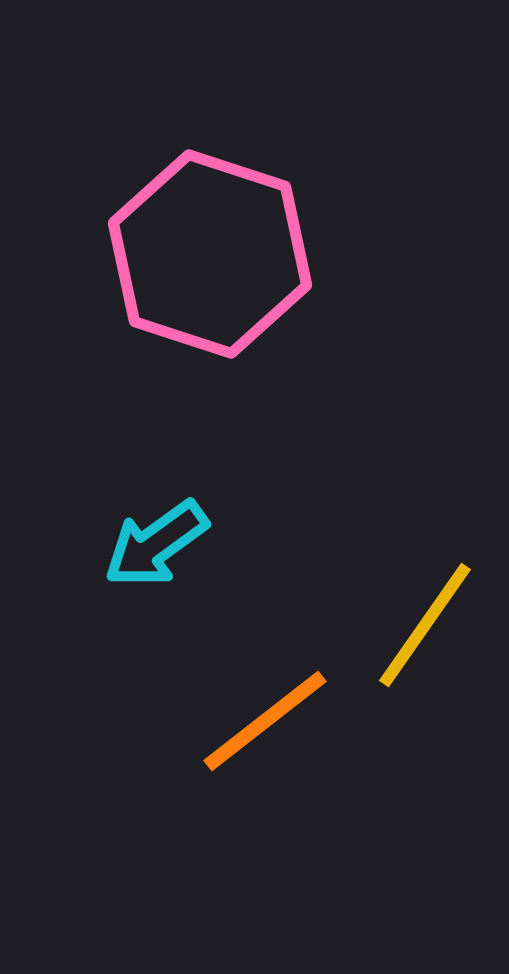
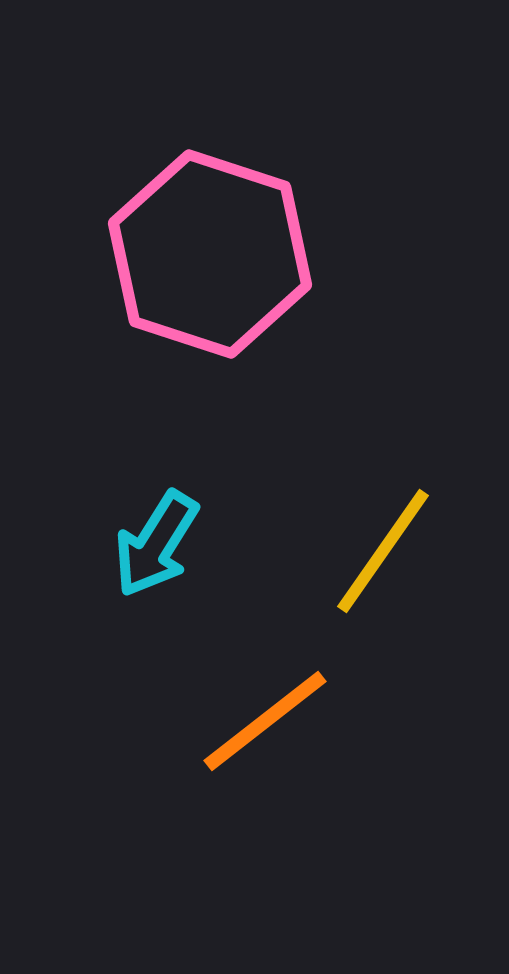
cyan arrow: rotated 22 degrees counterclockwise
yellow line: moved 42 px left, 74 px up
